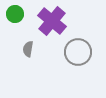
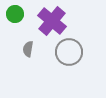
gray circle: moved 9 px left
